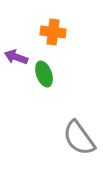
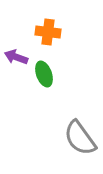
orange cross: moved 5 px left
gray semicircle: moved 1 px right
